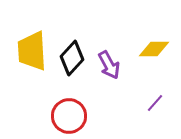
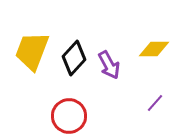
yellow trapezoid: rotated 24 degrees clockwise
black diamond: moved 2 px right
